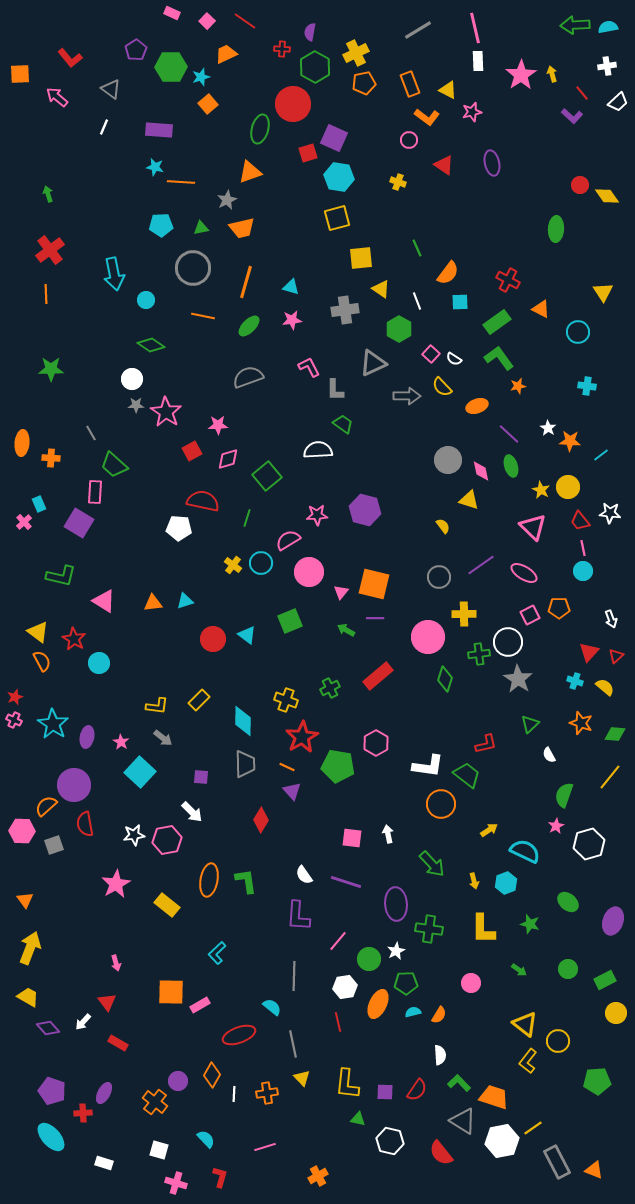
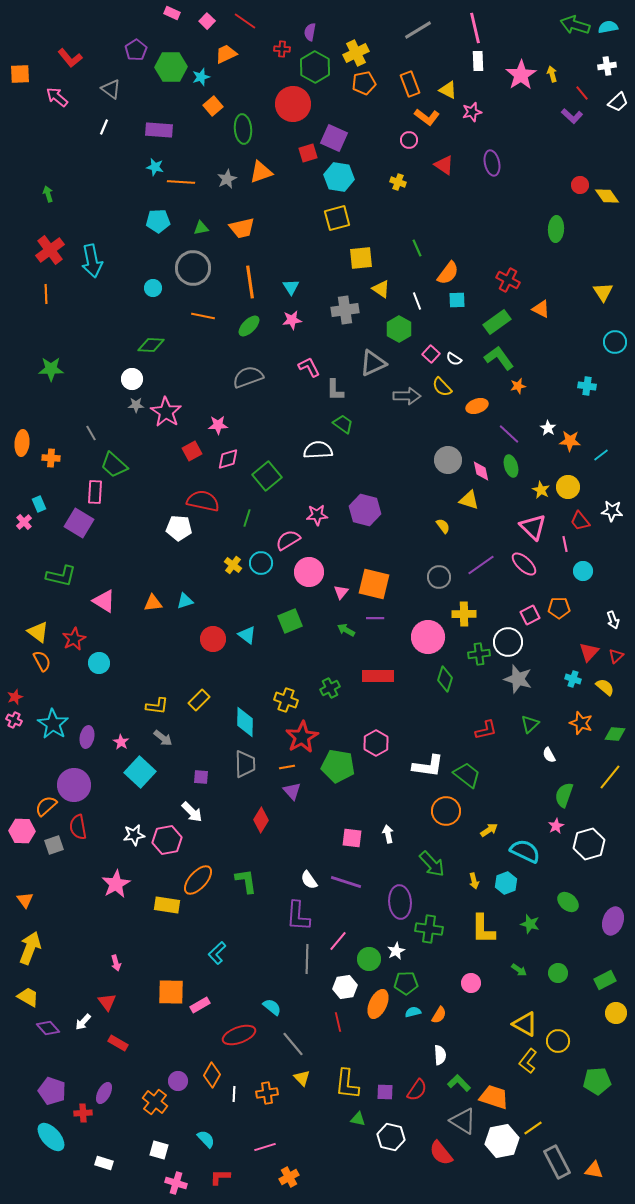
green arrow at (575, 25): rotated 20 degrees clockwise
orange square at (208, 104): moved 5 px right, 2 px down
green ellipse at (260, 129): moved 17 px left; rotated 20 degrees counterclockwise
orange triangle at (250, 172): moved 11 px right
gray star at (227, 200): moved 21 px up
cyan pentagon at (161, 225): moved 3 px left, 4 px up
cyan arrow at (114, 274): moved 22 px left, 13 px up
orange line at (246, 282): moved 4 px right; rotated 24 degrees counterclockwise
cyan triangle at (291, 287): rotated 42 degrees clockwise
cyan circle at (146, 300): moved 7 px right, 12 px up
cyan square at (460, 302): moved 3 px left, 2 px up
cyan circle at (578, 332): moved 37 px right, 10 px down
green diamond at (151, 345): rotated 32 degrees counterclockwise
white star at (610, 513): moved 2 px right, 2 px up
pink line at (583, 548): moved 18 px left, 4 px up
pink ellipse at (524, 573): moved 9 px up; rotated 12 degrees clockwise
white arrow at (611, 619): moved 2 px right, 1 px down
red star at (74, 639): rotated 15 degrees clockwise
red rectangle at (378, 676): rotated 40 degrees clockwise
gray star at (518, 679): rotated 16 degrees counterclockwise
cyan cross at (575, 681): moved 2 px left, 2 px up
cyan diamond at (243, 721): moved 2 px right, 1 px down
red L-shape at (486, 744): moved 14 px up
orange line at (287, 767): rotated 35 degrees counterclockwise
orange circle at (441, 804): moved 5 px right, 7 px down
red semicircle at (85, 824): moved 7 px left, 3 px down
white semicircle at (304, 875): moved 5 px right, 5 px down
orange ellipse at (209, 880): moved 11 px left; rotated 32 degrees clockwise
purple ellipse at (396, 904): moved 4 px right, 2 px up
yellow rectangle at (167, 905): rotated 30 degrees counterclockwise
green circle at (568, 969): moved 10 px left, 4 px down
gray line at (294, 976): moved 13 px right, 17 px up
yellow triangle at (525, 1024): rotated 8 degrees counterclockwise
gray line at (293, 1044): rotated 28 degrees counterclockwise
white hexagon at (390, 1141): moved 1 px right, 4 px up
orange triangle at (594, 1170): rotated 12 degrees counterclockwise
orange cross at (318, 1176): moved 29 px left, 1 px down
red L-shape at (220, 1177): rotated 105 degrees counterclockwise
